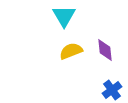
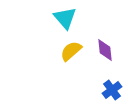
cyan triangle: moved 1 px right, 2 px down; rotated 10 degrees counterclockwise
yellow semicircle: rotated 20 degrees counterclockwise
